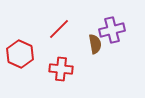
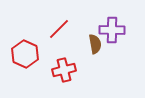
purple cross: rotated 15 degrees clockwise
red hexagon: moved 5 px right
red cross: moved 3 px right, 1 px down; rotated 20 degrees counterclockwise
